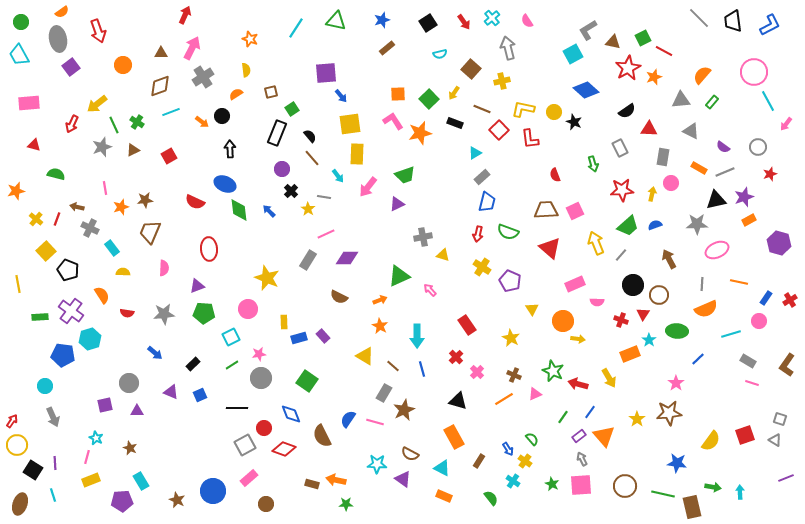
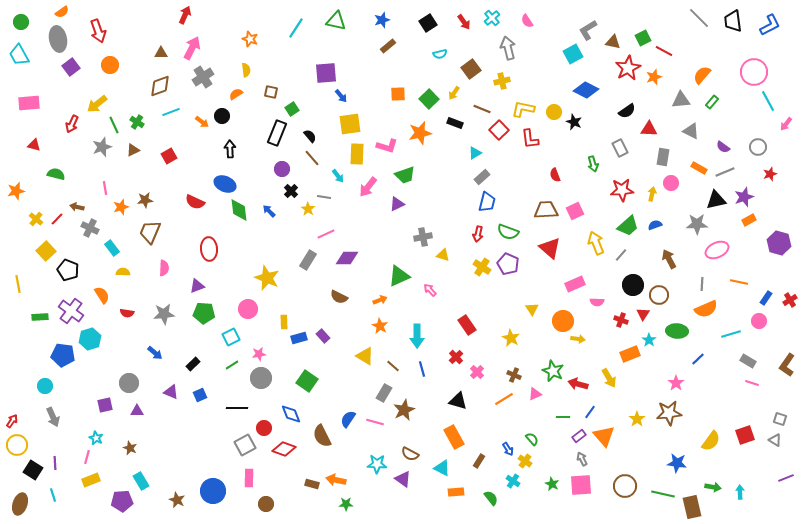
brown rectangle at (387, 48): moved 1 px right, 2 px up
orange circle at (123, 65): moved 13 px left
brown square at (471, 69): rotated 12 degrees clockwise
blue diamond at (586, 90): rotated 15 degrees counterclockwise
brown square at (271, 92): rotated 24 degrees clockwise
pink L-shape at (393, 121): moved 6 px left, 25 px down; rotated 140 degrees clockwise
red line at (57, 219): rotated 24 degrees clockwise
purple pentagon at (510, 281): moved 2 px left, 17 px up
green line at (563, 417): rotated 56 degrees clockwise
pink rectangle at (249, 478): rotated 48 degrees counterclockwise
orange rectangle at (444, 496): moved 12 px right, 4 px up; rotated 28 degrees counterclockwise
